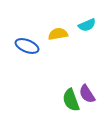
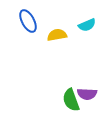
yellow semicircle: moved 1 px left, 1 px down
blue ellipse: moved 1 px right, 25 px up; rotated 40 degrees clockwise
purple semicircle: rotated 54 degrees counterclockwise
